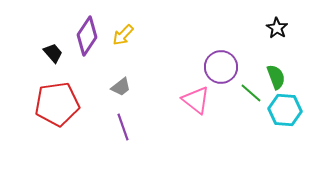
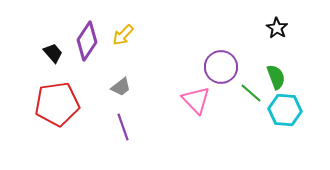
purple diamond: moved 5 px down
pink triangle: rotated 8 degrees clockwise
